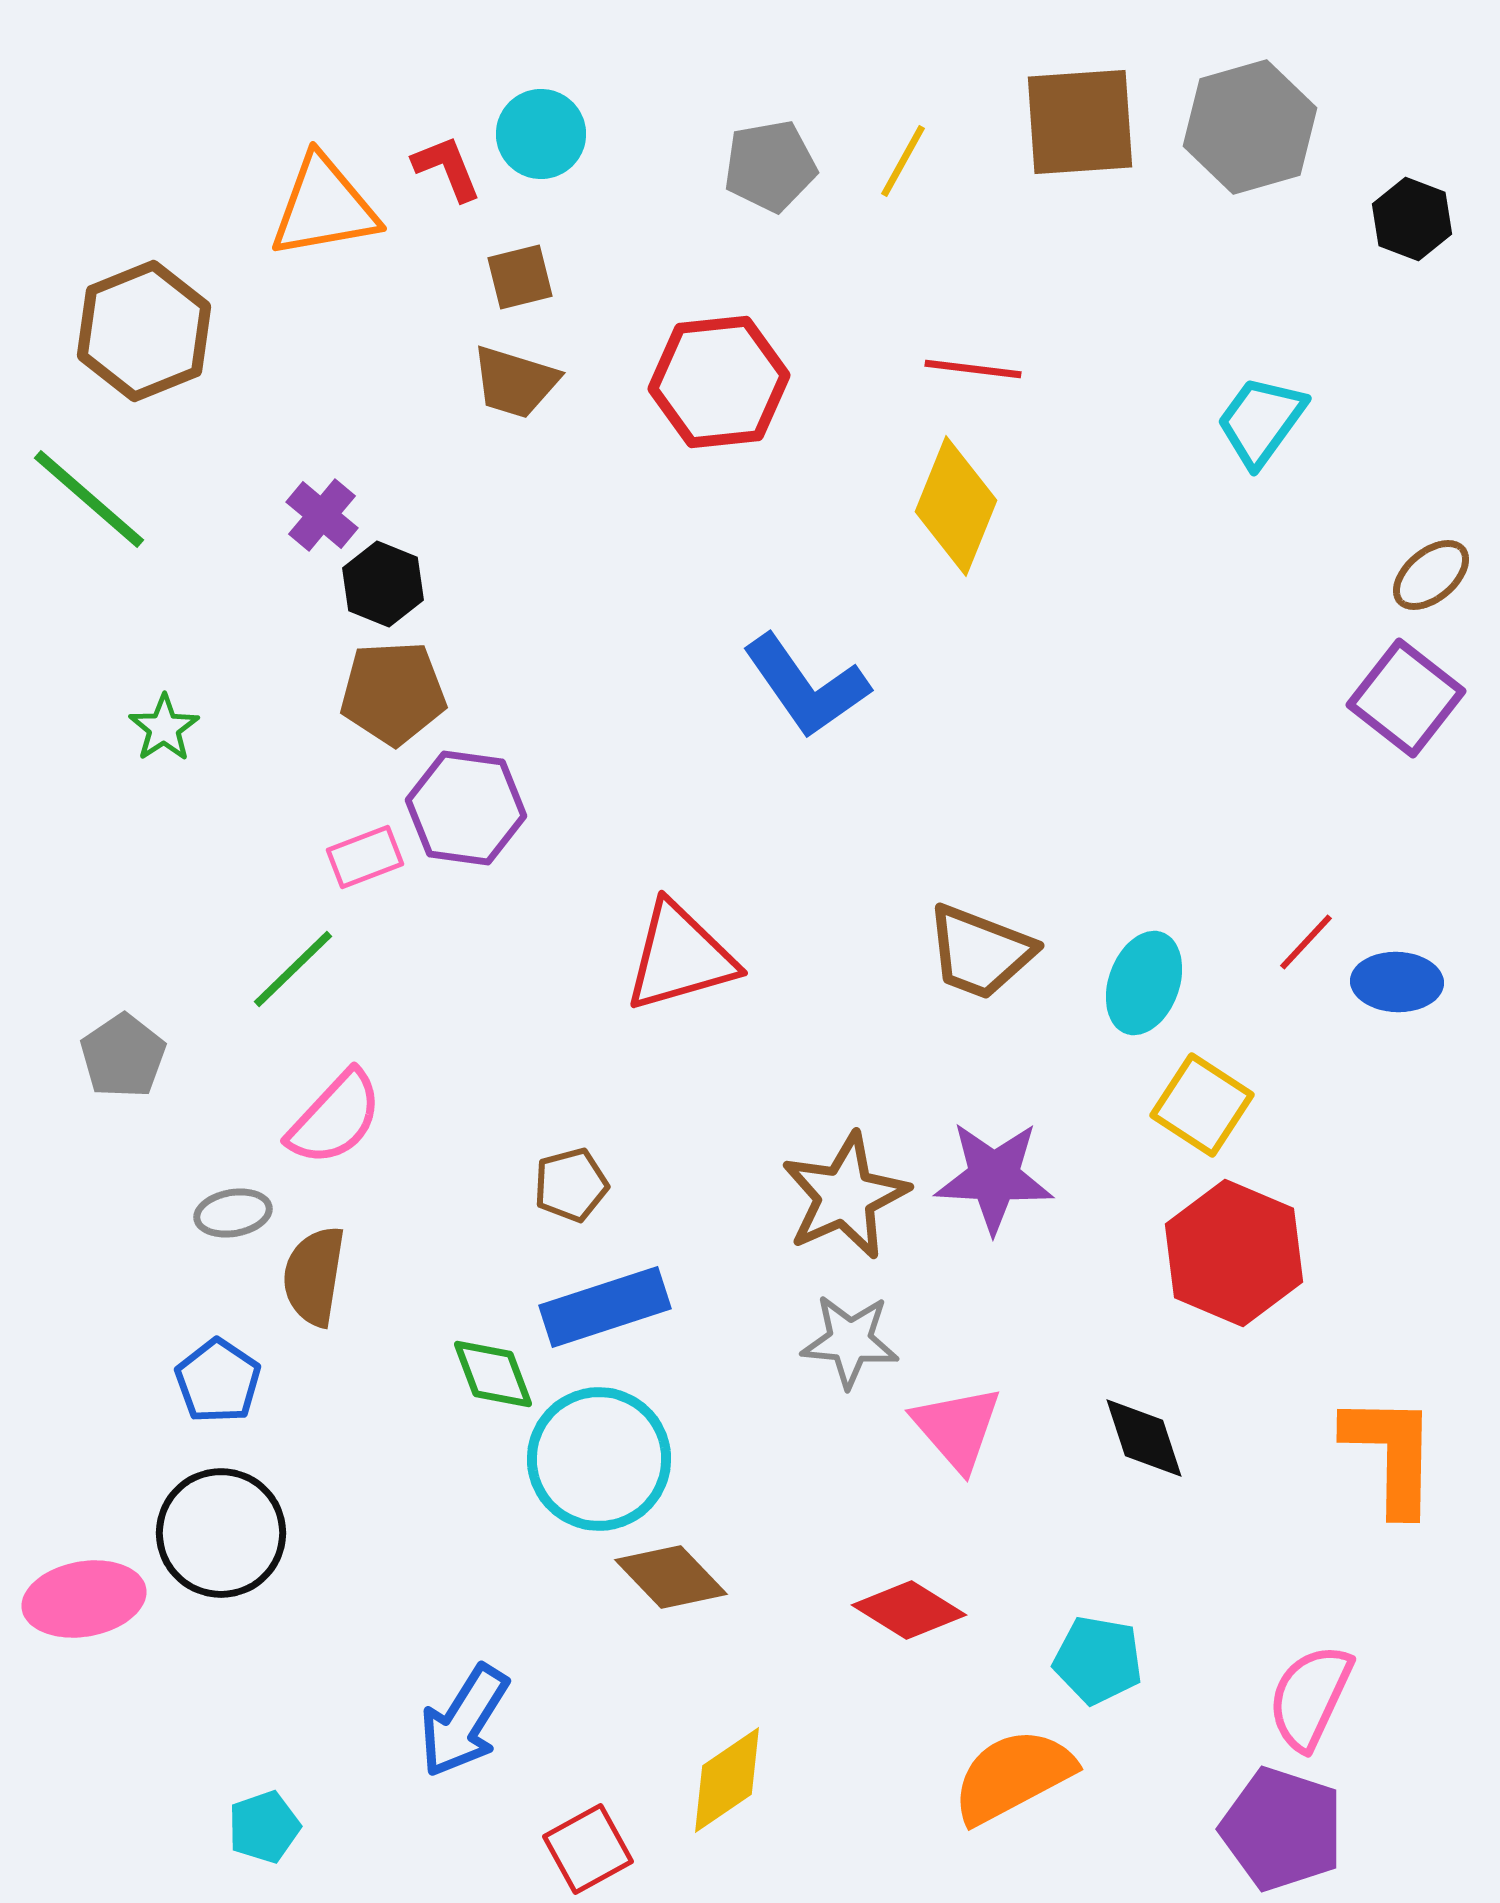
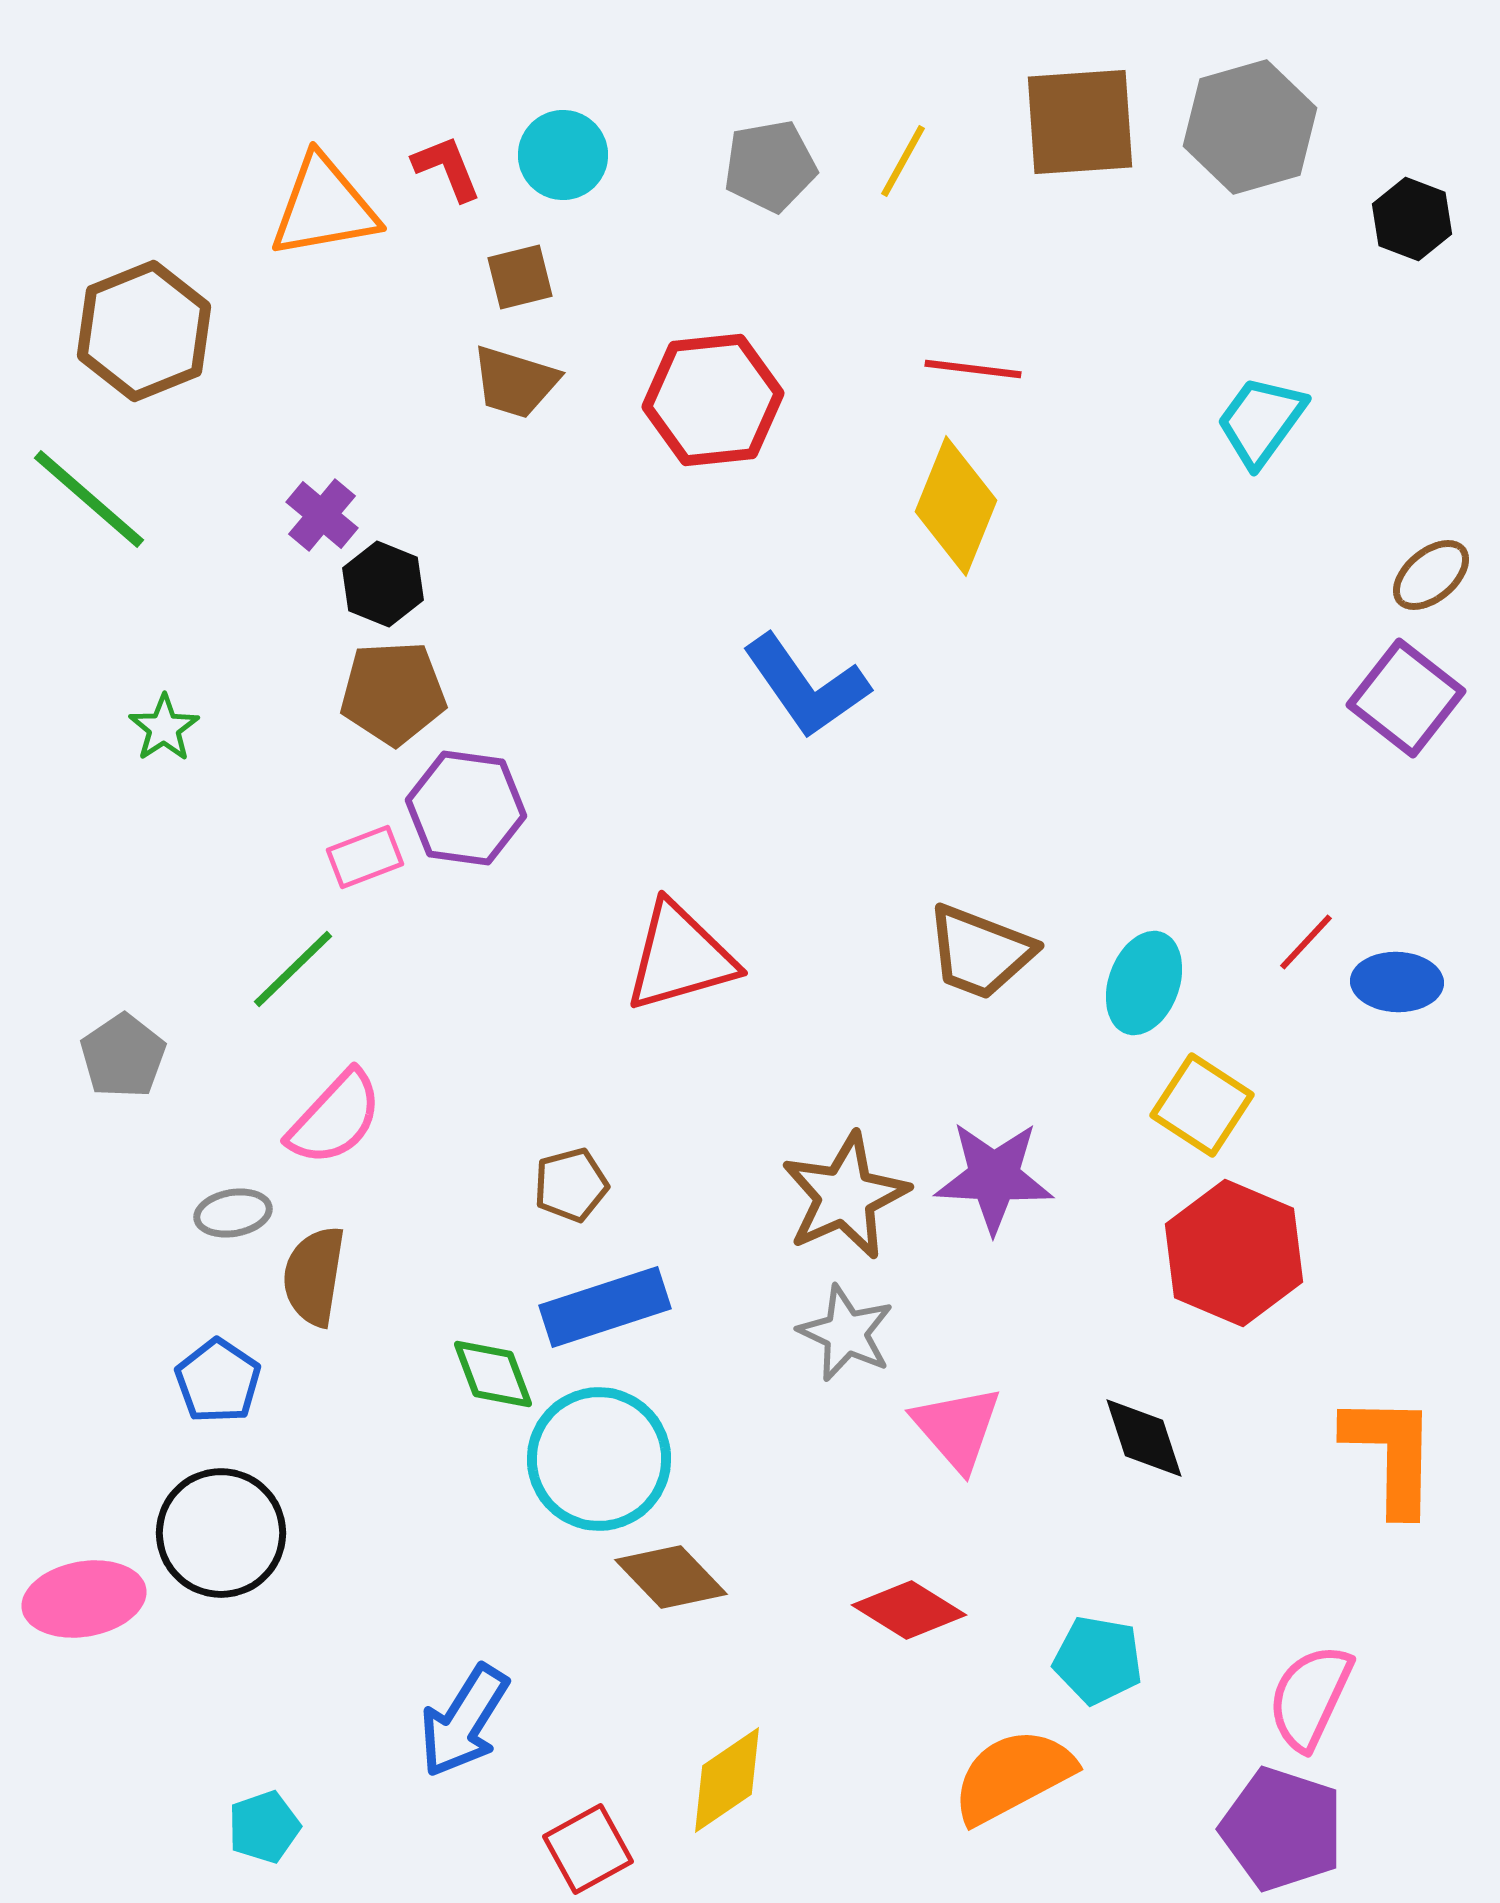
cyan circle at (541, 134): moved 22 px right, 21 px down
red hexagon at (719, 382): moved 6 px left, 18 px down
gray star at (850, 1341): moved 4 px left, 8 px up; rotated 20 degrees clockwise
